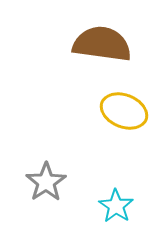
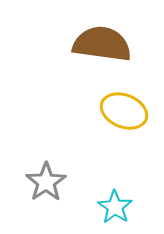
cyan star: moved 1 px left, 1 px down
